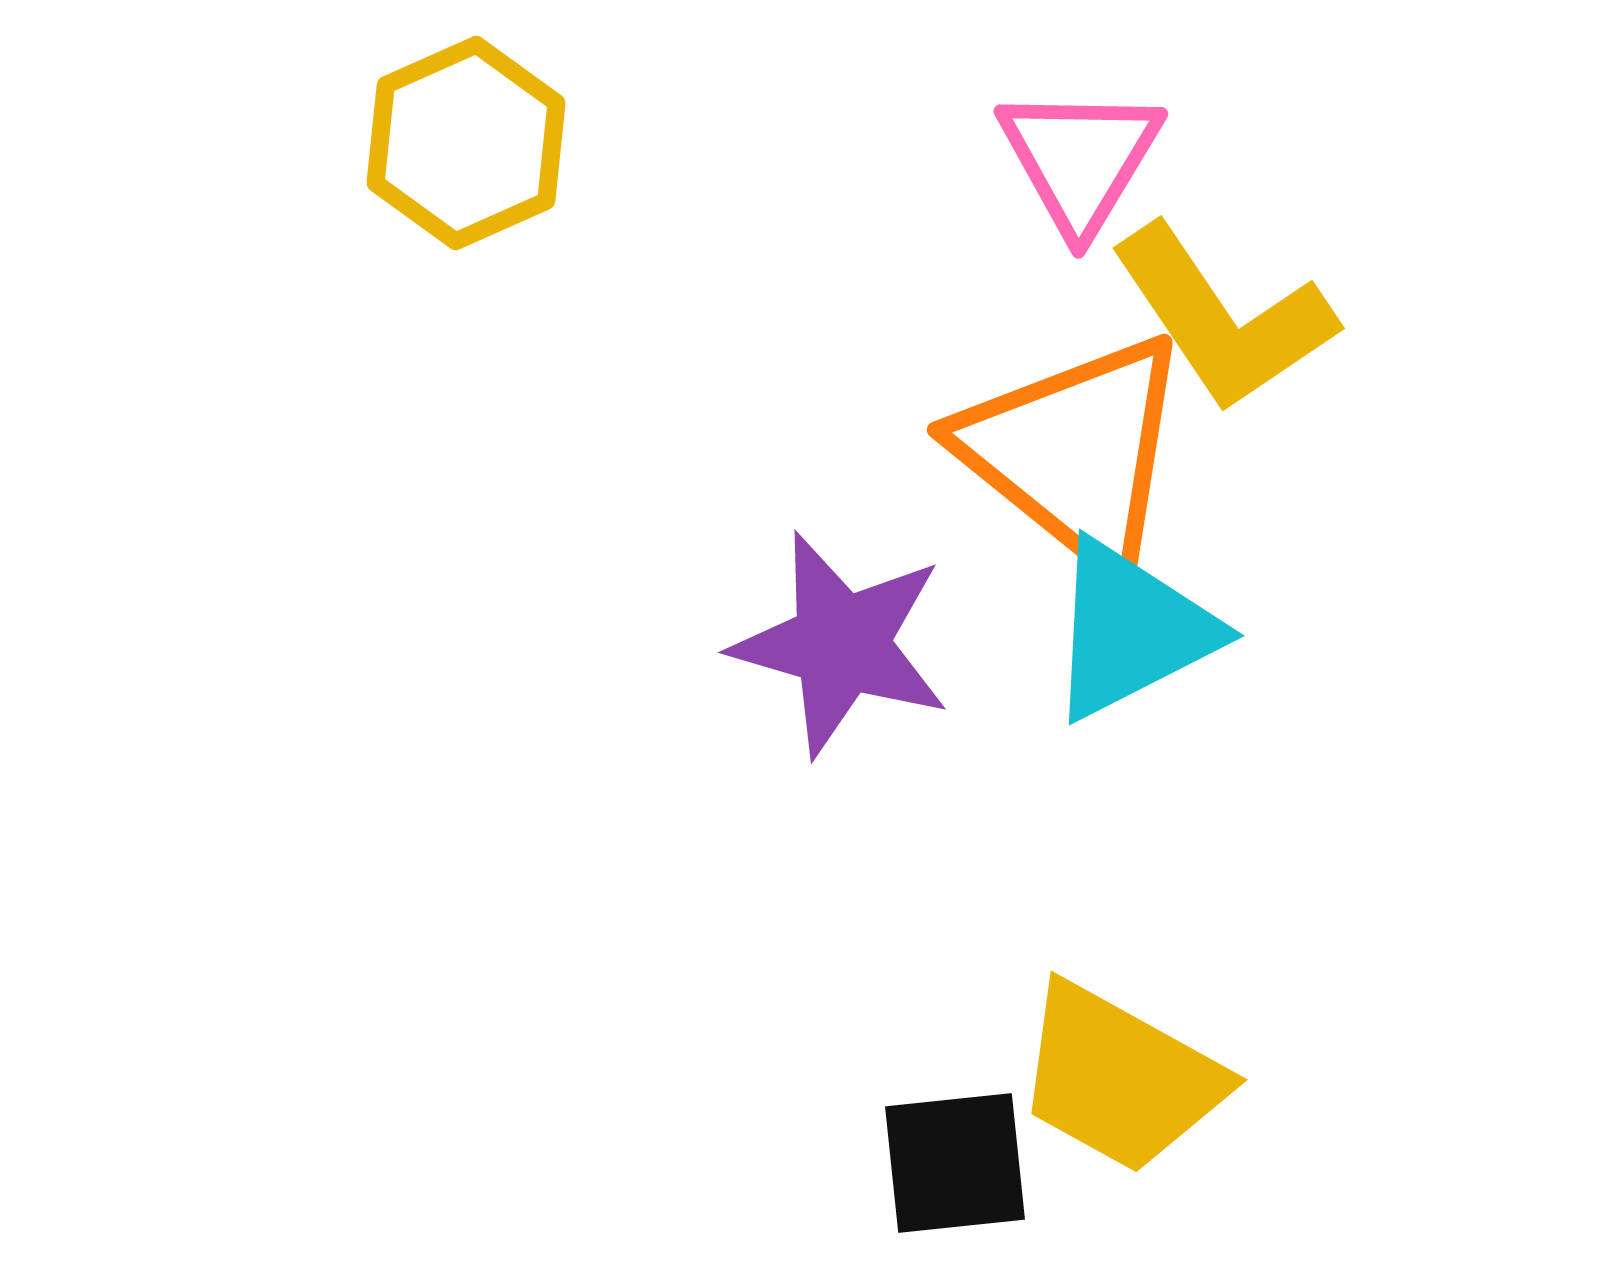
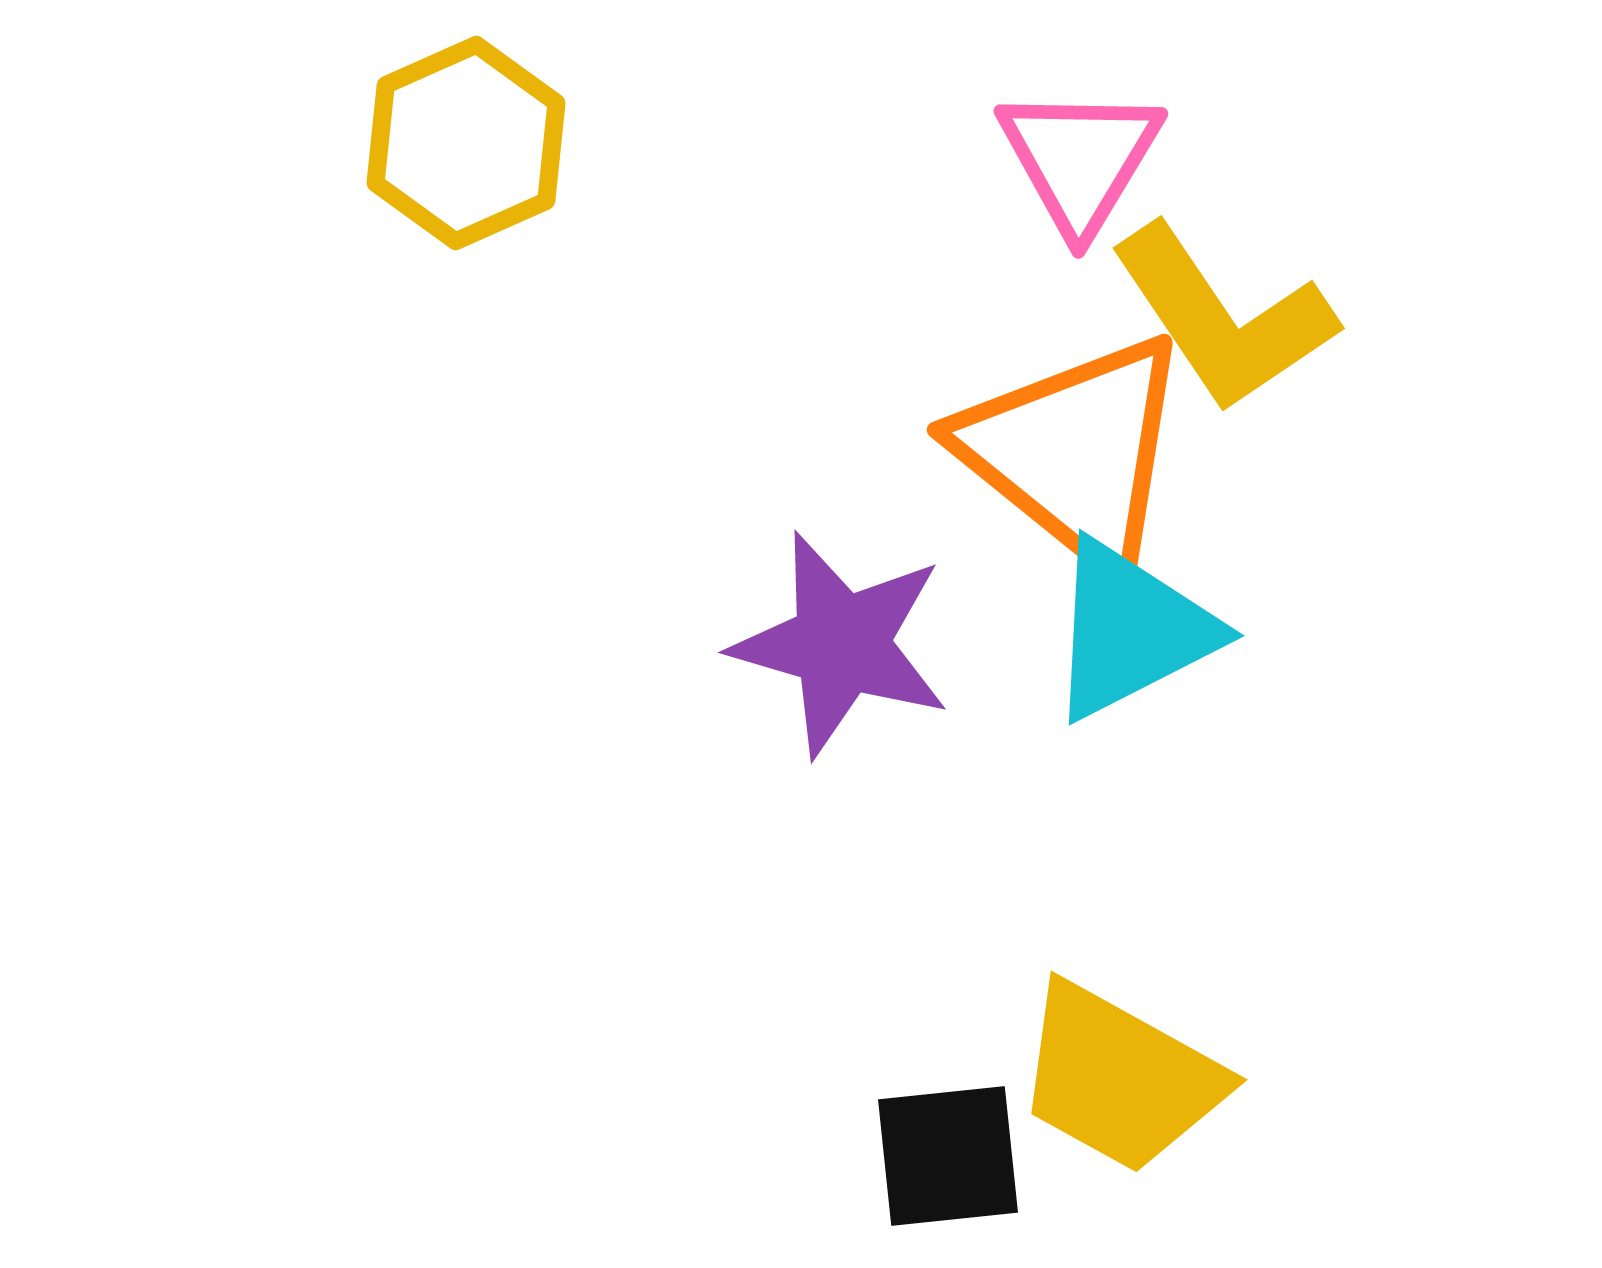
black square: moved 7 px left, 7 px up
